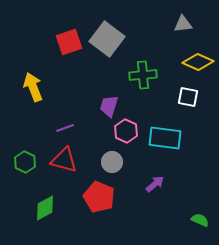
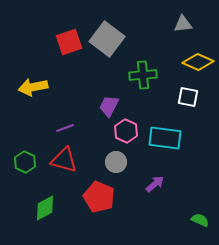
yellow arrow: rotated 80 degrees counterclockwise
purple trapezoid: rotated 10 degrees clockwise
gray circle: moved 4 px right
